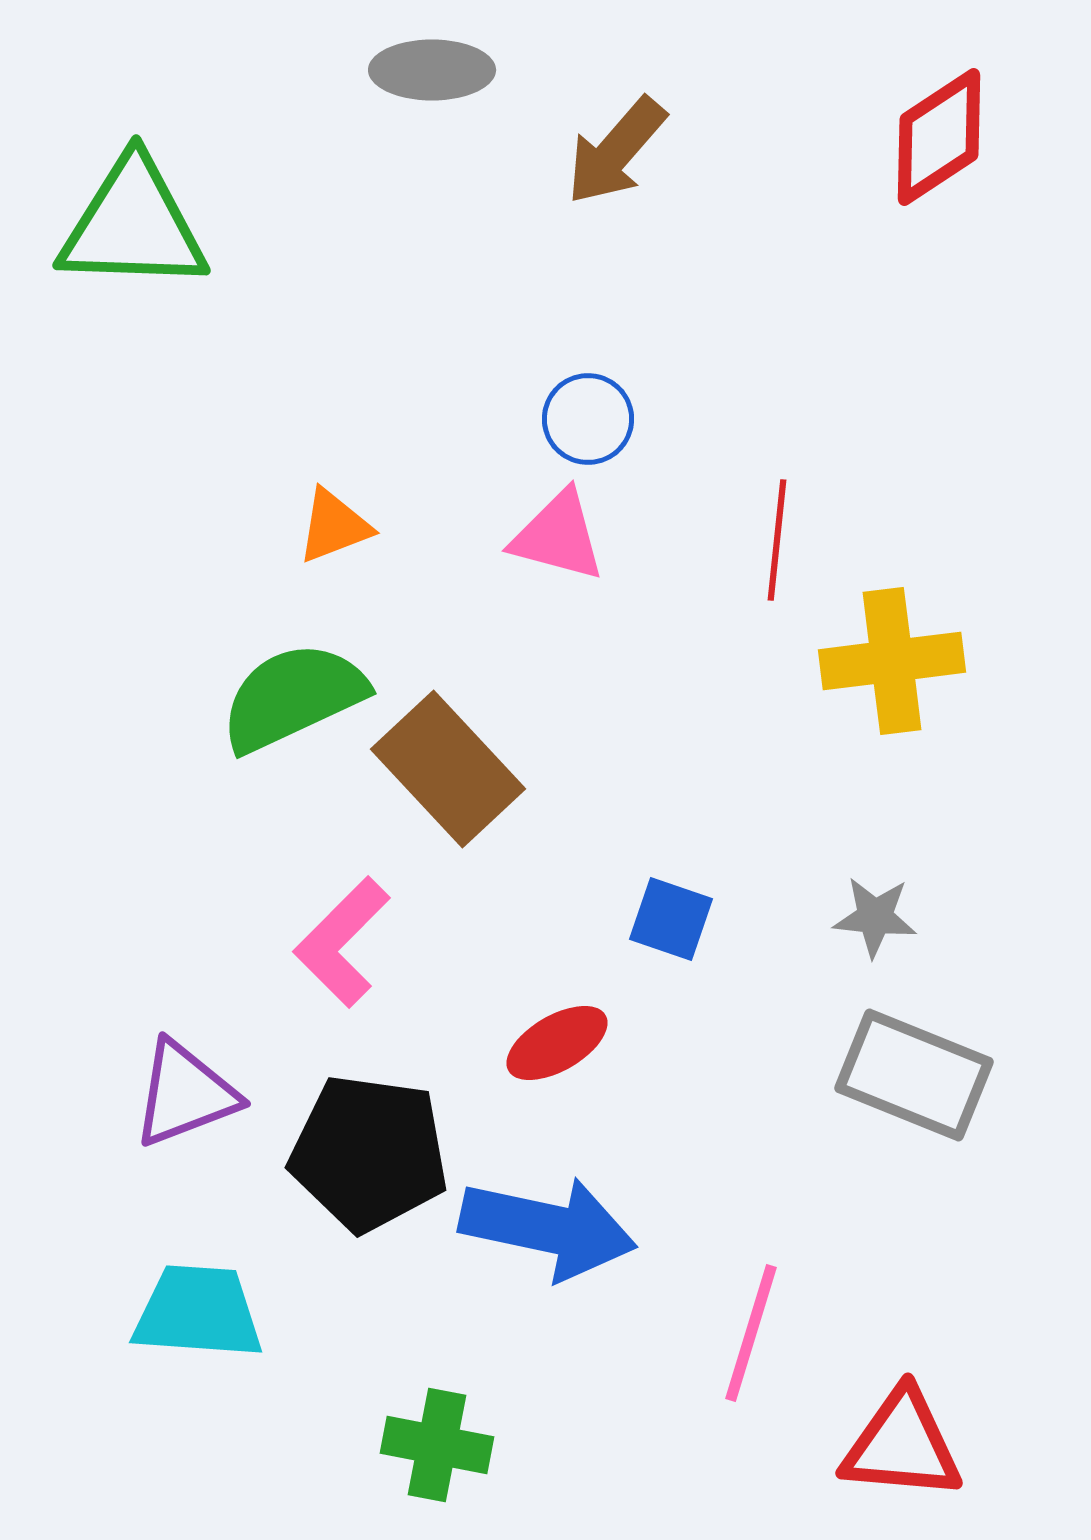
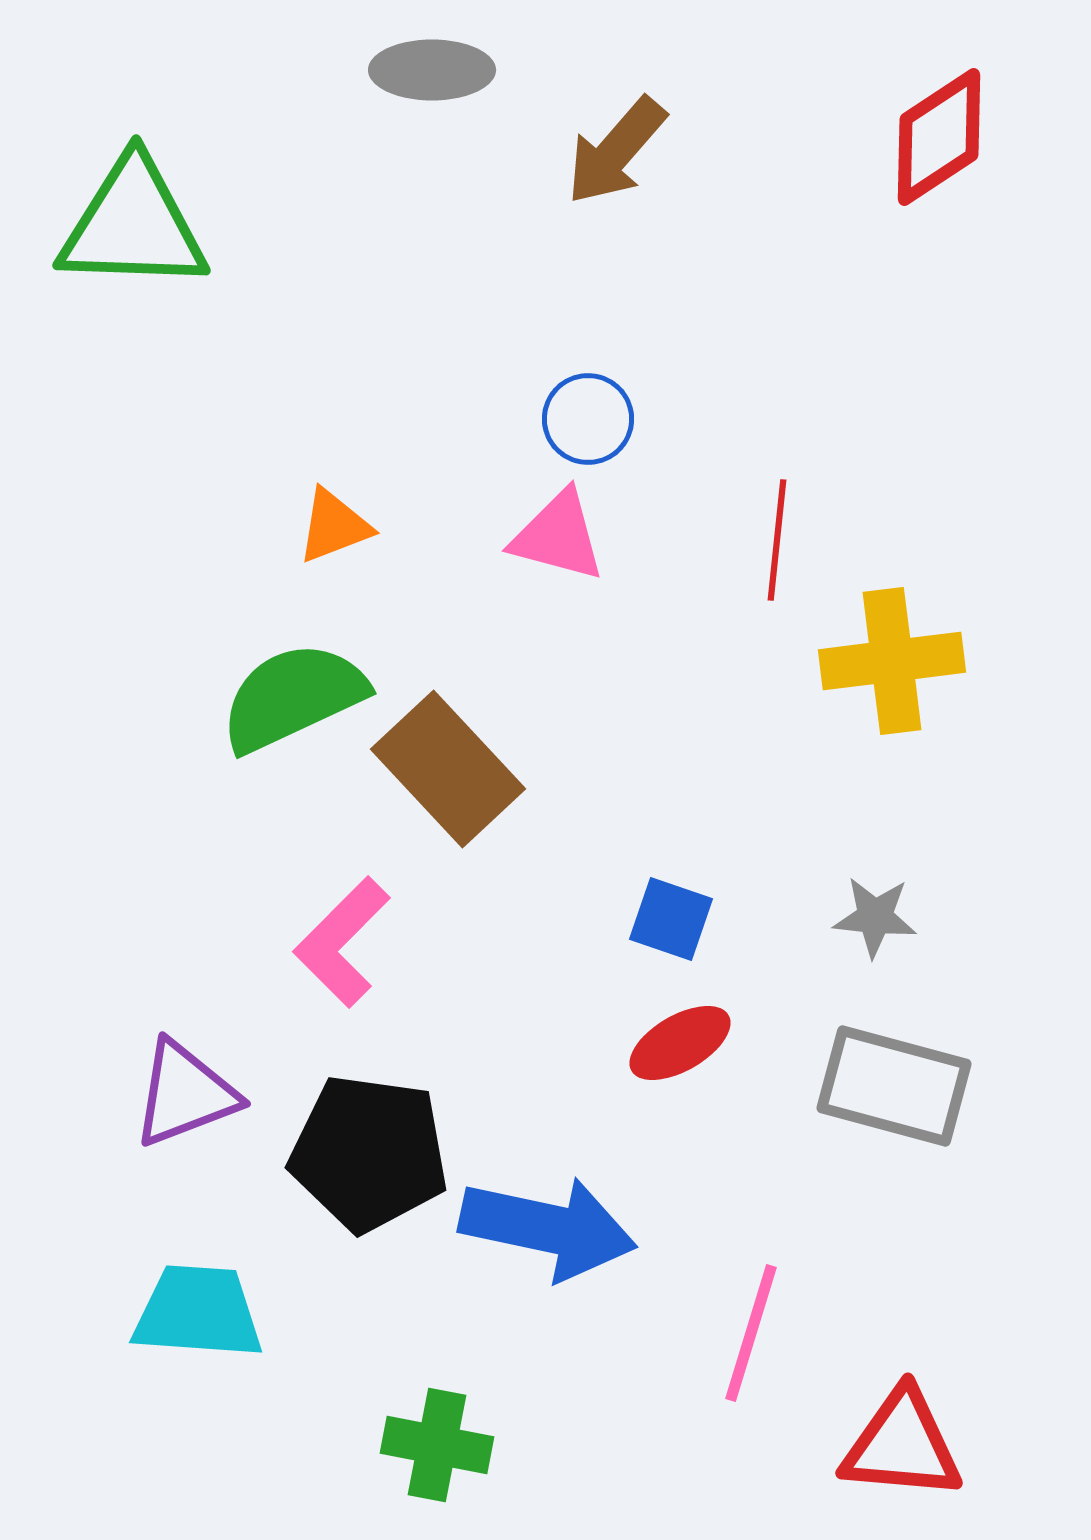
red ellipse: moved 123 px right
gray rectangle: moved 20 px left, 11 px down; rotated 7 degrees counterclockwise
